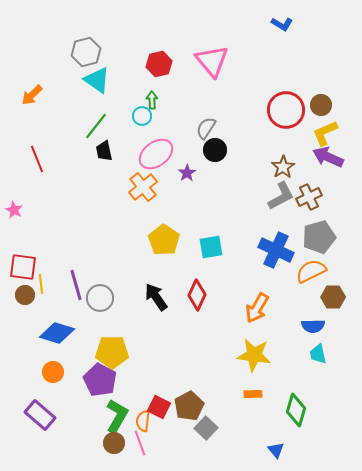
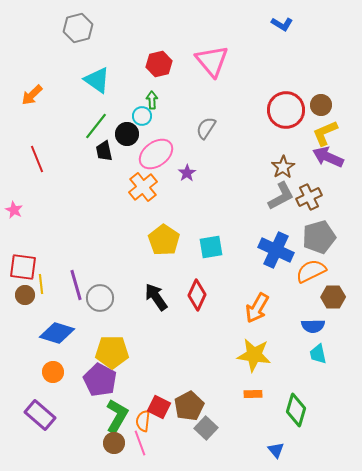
gray hexagon at (86, 52): moved 8 px left, 24 px up
black circle at (215, 150): moved 88 px left, 16 px up
